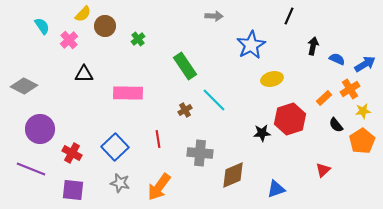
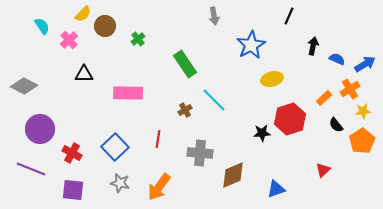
gray arrow: rotated 78 degrees clockwise
green rectangle: moved 2 px up
red line: rotated 18 degrees clockwise
